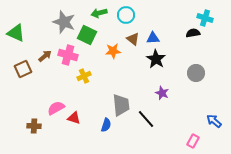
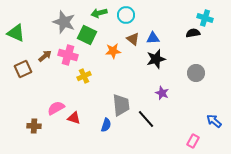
black star: rotated 24 degrees clockwise
